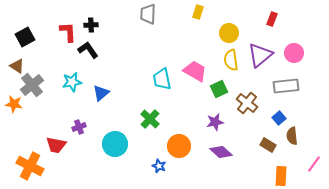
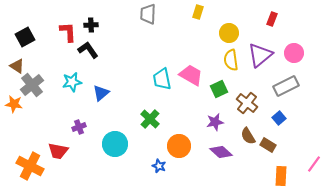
pink trapezoid: moved 4 px left, 4 px down
gray rectangle: rotated 20 degrees counterclockwise
brown semicircle: moved 44 px left; rotated 24 degrees counterclockwise
red trapezoid: moved 2 px right, 6 px down
